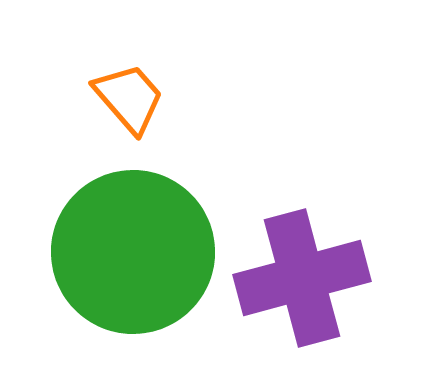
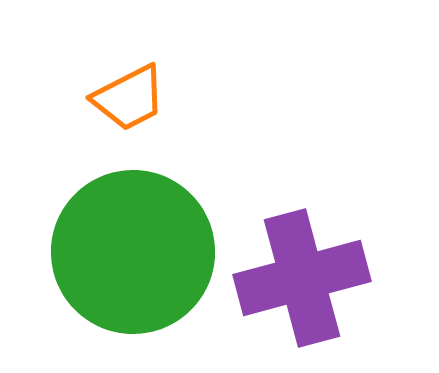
orange trapezoid: rotated 104 degrees clockwise
